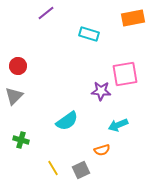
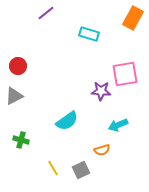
orange rectangle: rotated 50 degrees counterclockwise
gray triangle: rotated 18 degrees clockwise
